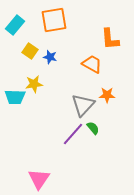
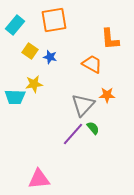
pink triangle: rotated 50 degrees clockwise
